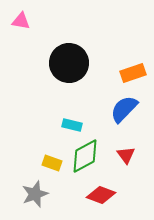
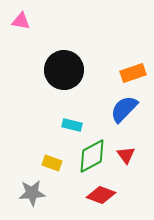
black circle: moved 5 px left, 7 px down
green diamond: moved 7 px right
gray star: moved 3 px left, 1 px up; rotated 16 degrees clockwise
